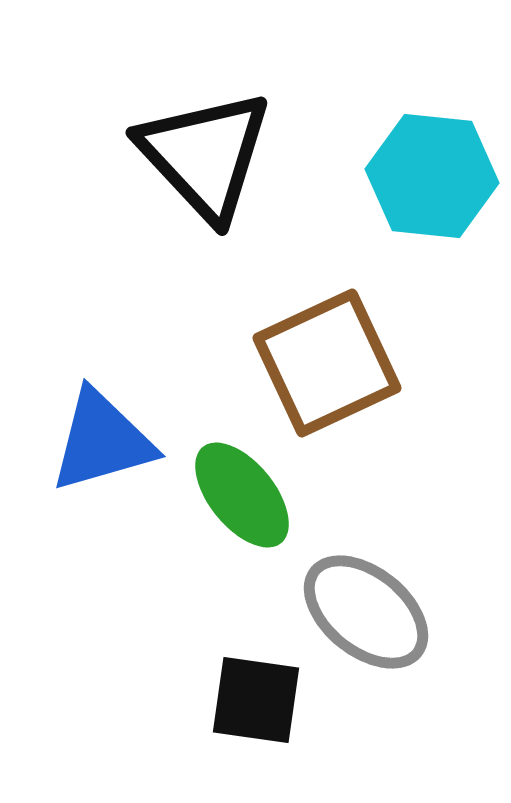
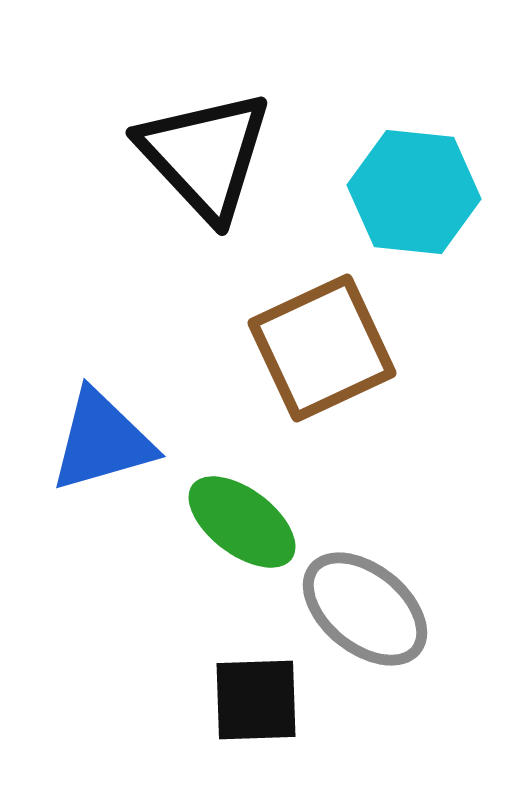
cyan hexagon: moved 18 px left, 16 px down
brown square: moved 5 px left, 15 px up
green ellipse: moved 27 px down; rotated 14 degrees counterclockwise
gray ellipse: moved 1 px left, 3 px up
black square: rotated 10 degrees counterclockwise
